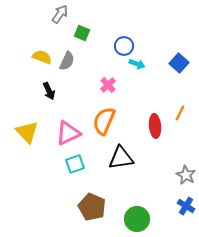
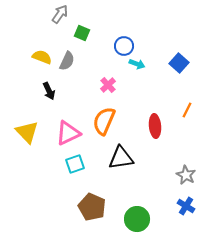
orange line: moved 7 px right, 3 px up
